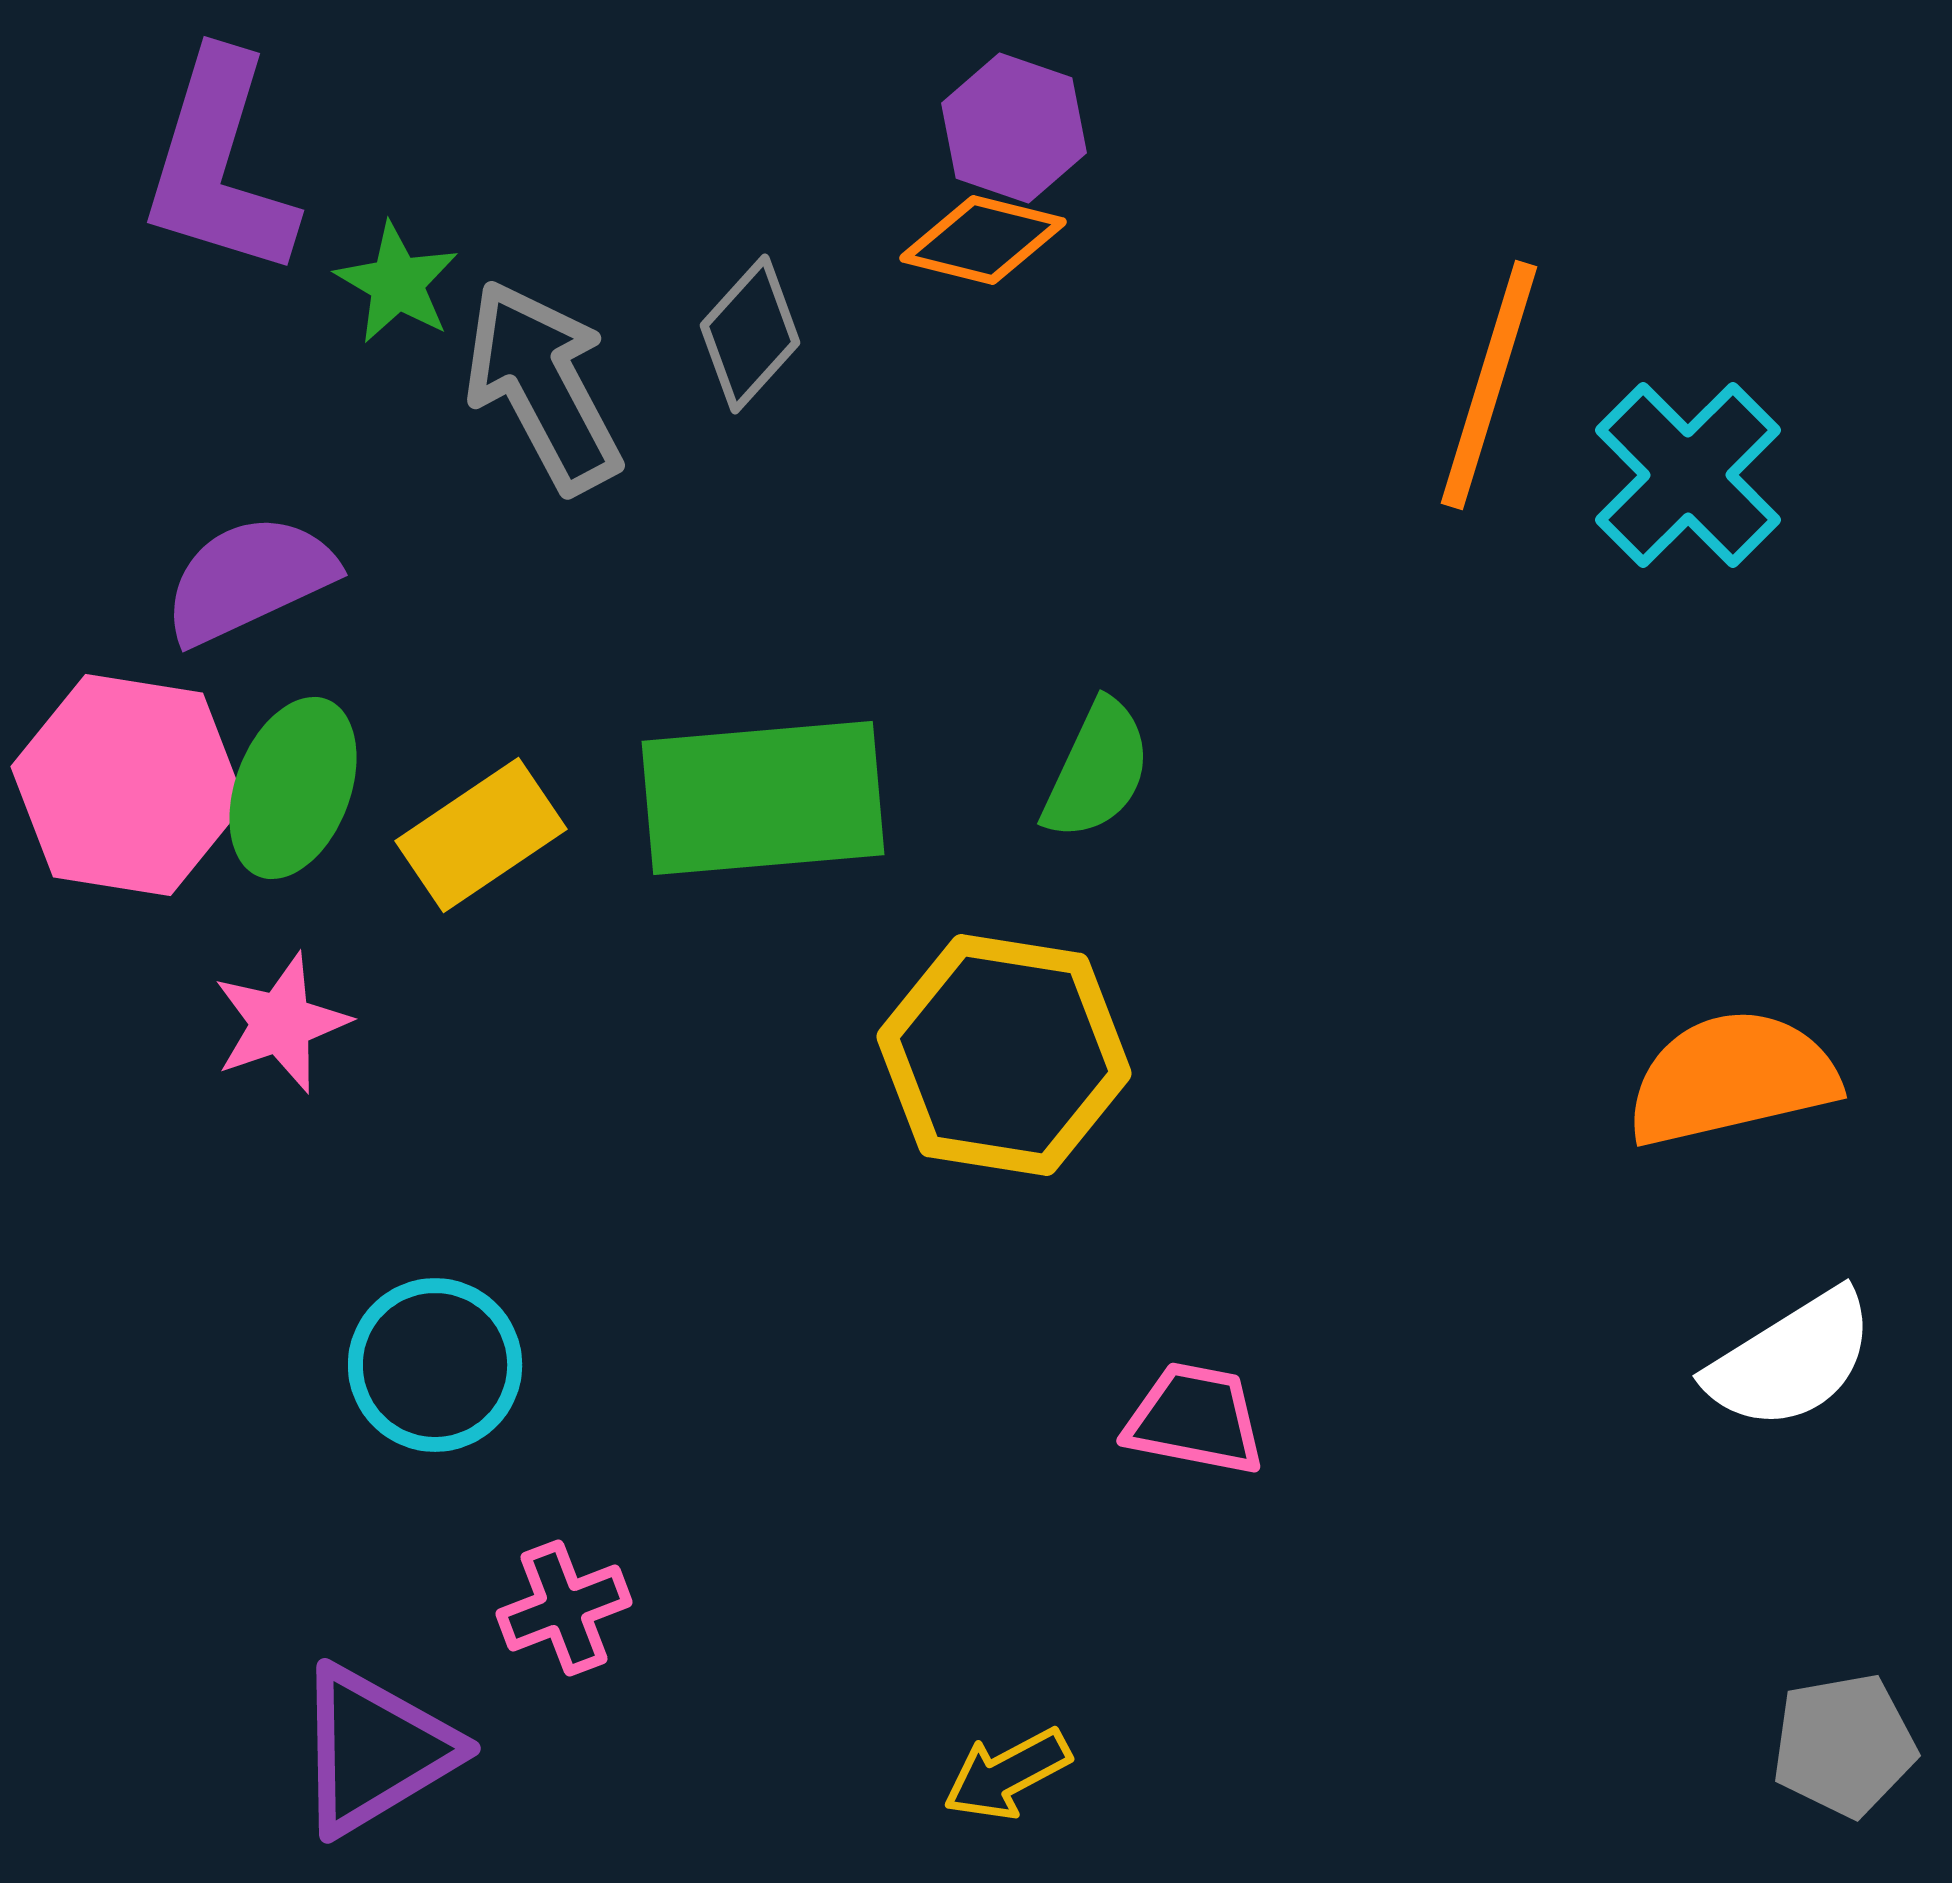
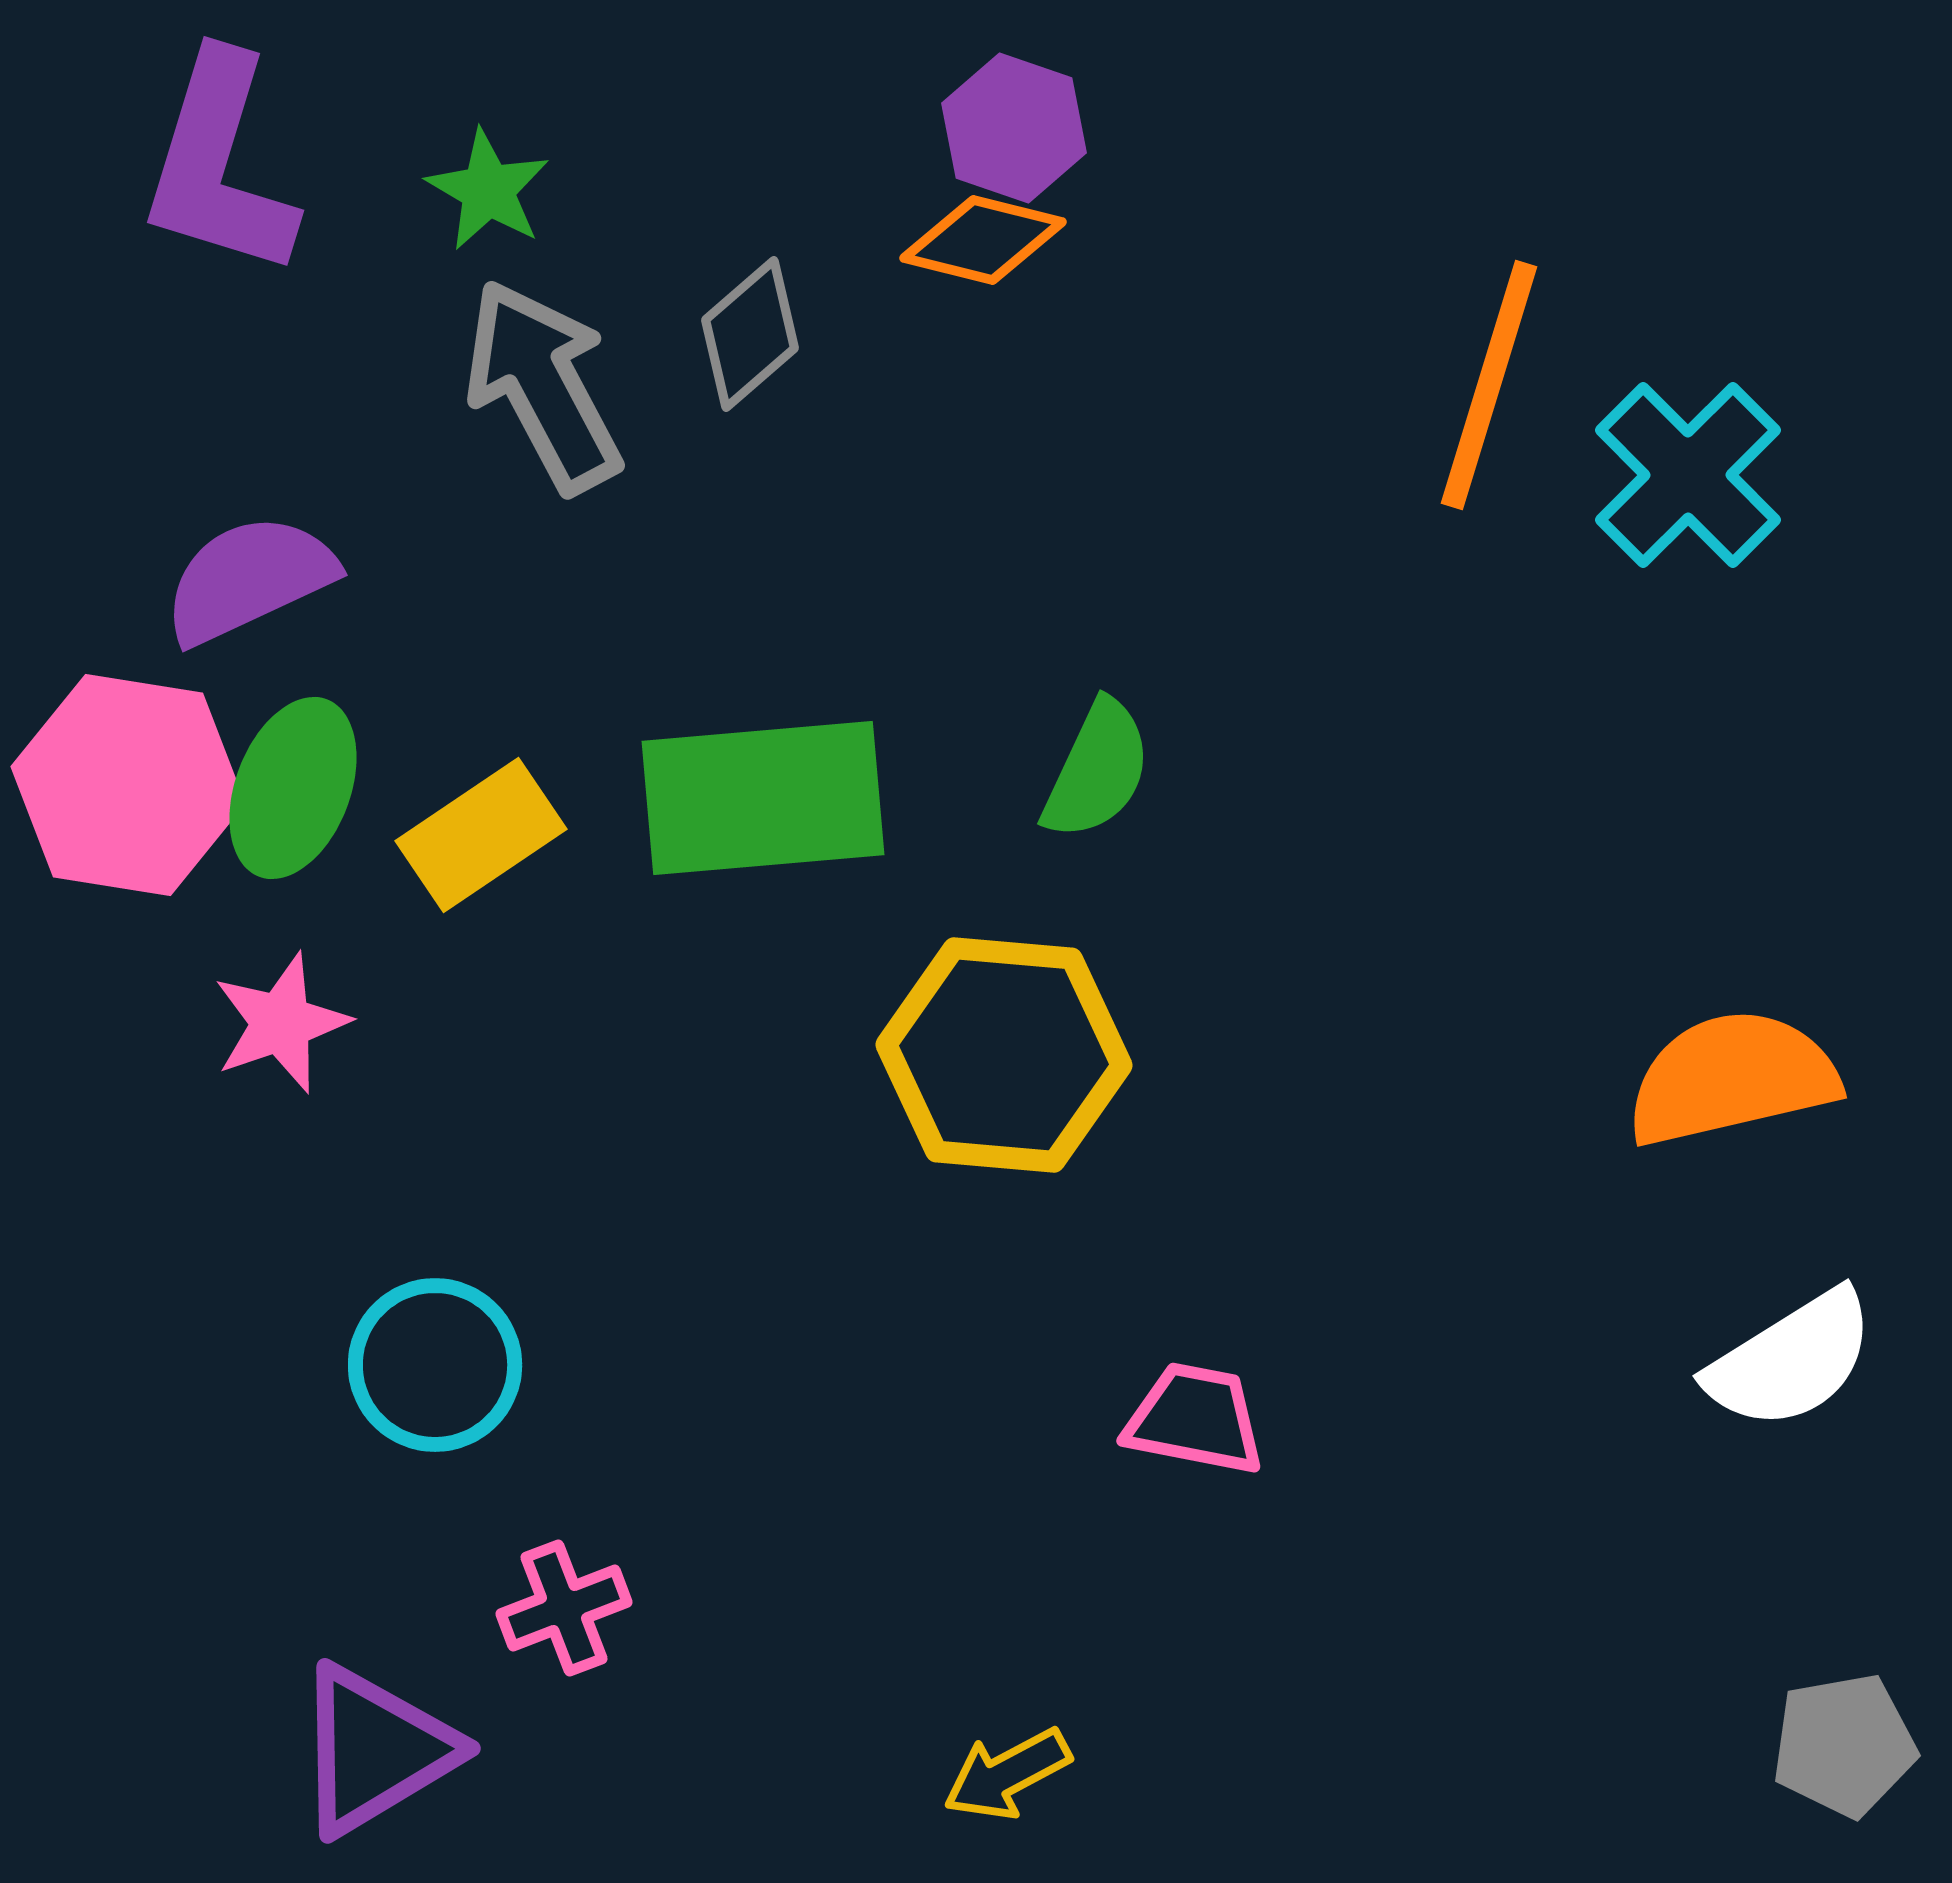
green star: moved 91 px right, 93 px up
gray diamond: rotated 7 degrees clockwise
yellow hexagon: rotated 4 degrees counterclockwise
